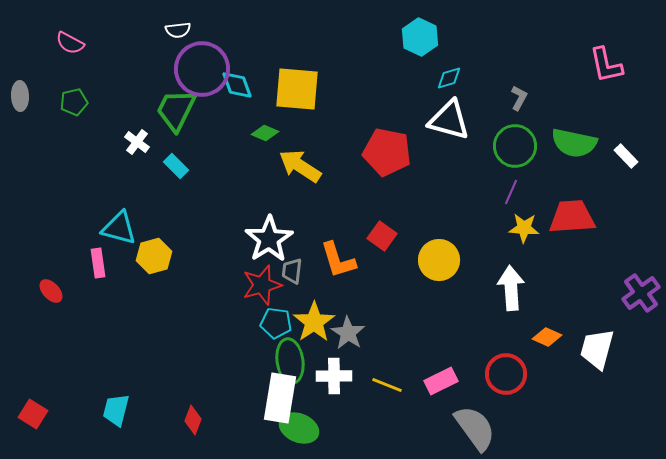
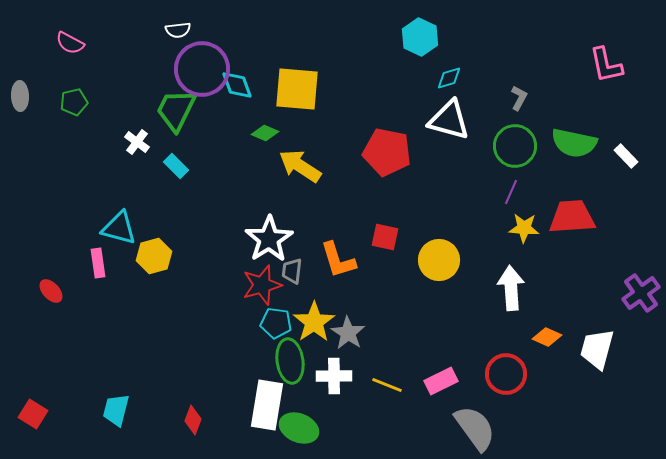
red square at (382, 236): moved 3 px right, 1 px down; rotated 24 degrees counterclockwise
white rectangle at (280, 398): moved 13 px left, 7 px down
